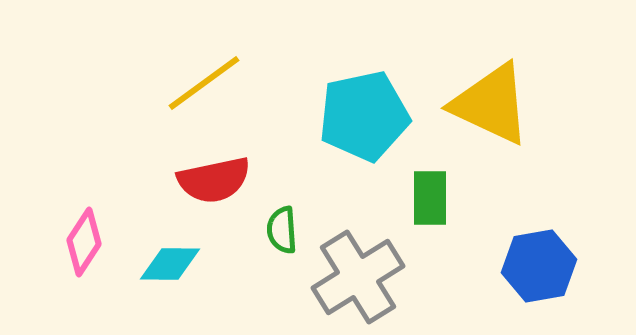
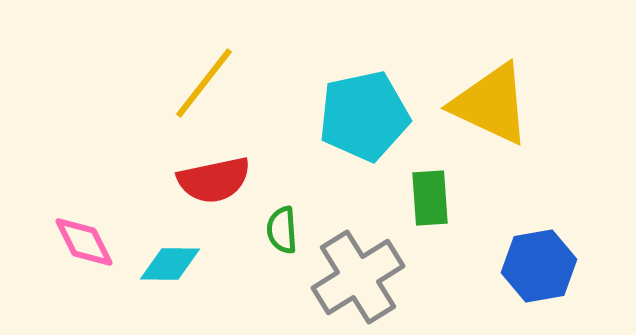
yellow line: rotated 16 degrees counterclockwise
green rectangle: rotated 4 degrees counterclockwise
pink diamond: rotated 60 degrees counterclockwise
